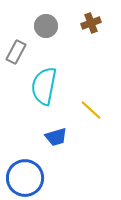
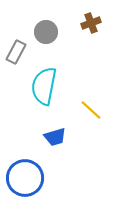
gray circle: moved 6 px down
blue trapezoid: moved 1 px left
